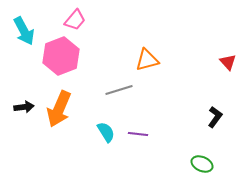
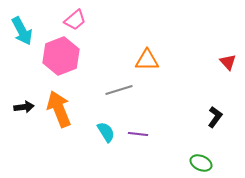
pink trapezoid: rotated 10 degrees clockwise
cyan arrow: moved 2 px left
orange triangle: rotated 15 degrees clockwise
orange arrow: rotated 135 degrees clockwise
green ellipse: moved 1 px left, 1 px up
